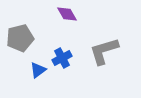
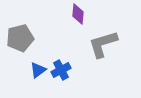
purple diamond: moved 11 px right; rotated 35 degrees clockwise
gray L-shape: moved 1 px left, 7 px up
blue cross: moved 1 px left, 12 px down
